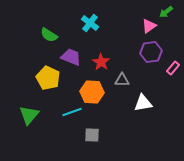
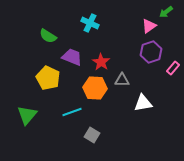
cyan cross: rotated 12 degrees counterclockwise
green semicircle: moved 1 px left, 1 px down
purple hexagon: rotated 10 degrees counterclockwise
purple trapezoid: moved 1 px right
orange hexagon: moved 3 px right, 4 px up
green triangle: moved 2 px left
gray square: rotated 28 degrees clockwise
